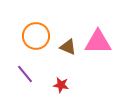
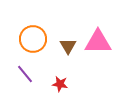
orange circle: moved 3 px left, 3 px down
brown triangle: moved 1 px up; rotated 36 degrees clockwise
red star: moved 1 px left, 1 px up
